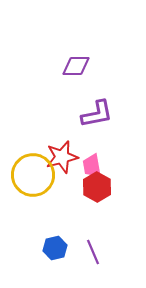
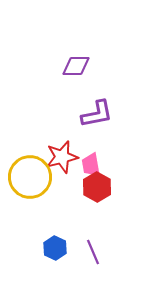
pink trapezoid: moved 1 px left, 1 px up
yellow circle: moved 3 px left, 2 px down
blue hexagon: rotated 20 degrees counterclockwise
